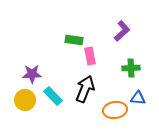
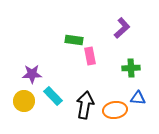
purple L-shape: moved 3 px up
black arrow: moved 16 px down; rotated 12 degrees counterclockwise
yellow circle: moved 1 px left, 1 px down
